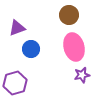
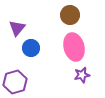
brown circle: moved 1 px right
purple triangle: rotated 30 degrees counterclockwise
blue circle: moved 1 px up
purple hexagon: moved 1 px up
